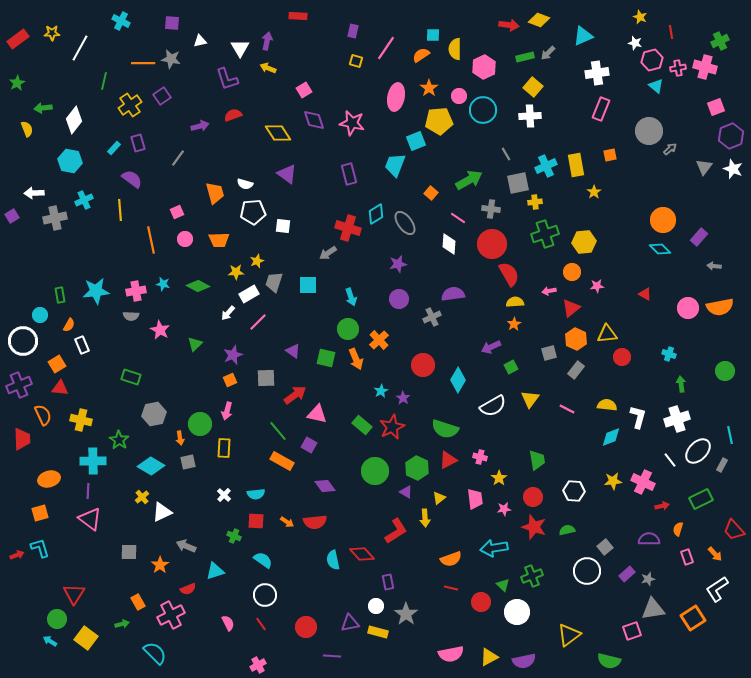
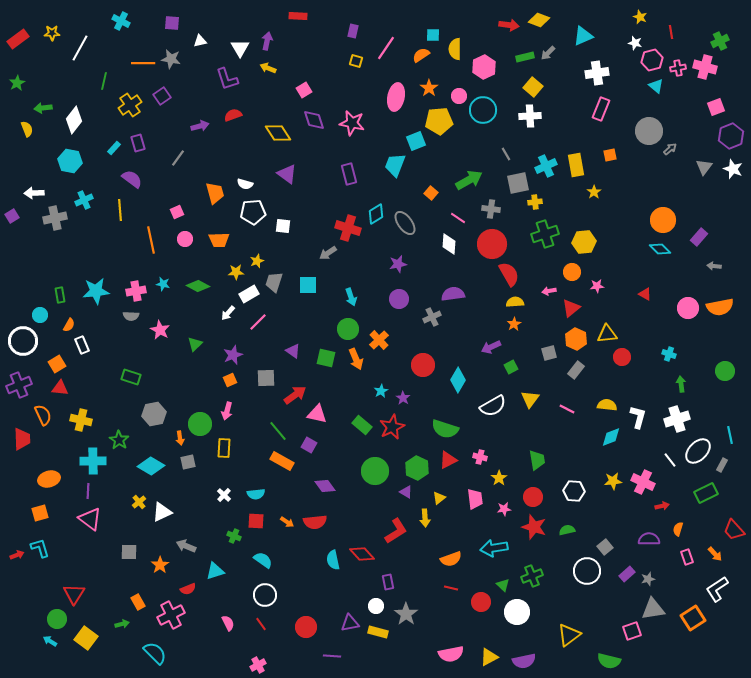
yellow cross at (142, 497): moved 3 px left, 5 px down
green rectangle at (701, 499): moved 5 px right, 6 px up
